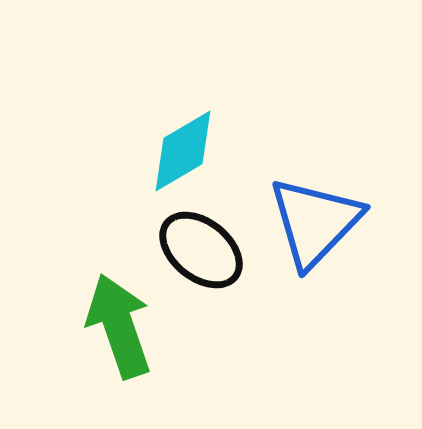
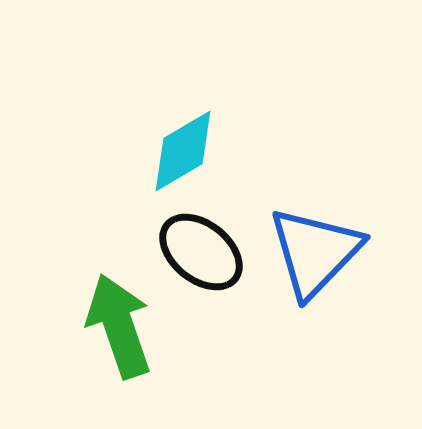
blue triangle: moved 30 px down
black ellipse: moved 2 px down
